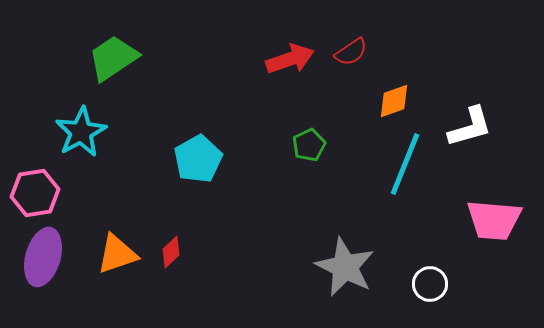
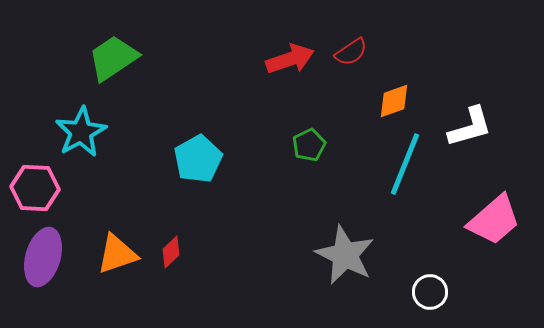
pink hexagon: moved 5 px up; rotated 12 degrees clockwise
pink trapezoid: rotated 46 degrees counterclockwise
gray star: moved 12 px up
white circle: moved 8 px down
